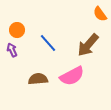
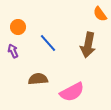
orange circle: moved 1 px right, 3 px up
brown arrow: rotated 30 degrees counterclockwise
purple arrow: moved 1 px right, 1 px down
pink semicircle: moved 16 px down
